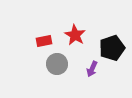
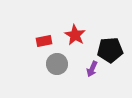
black pentagon: moved 2 px left, 2 px down; rotated 15 degrees clockwise
